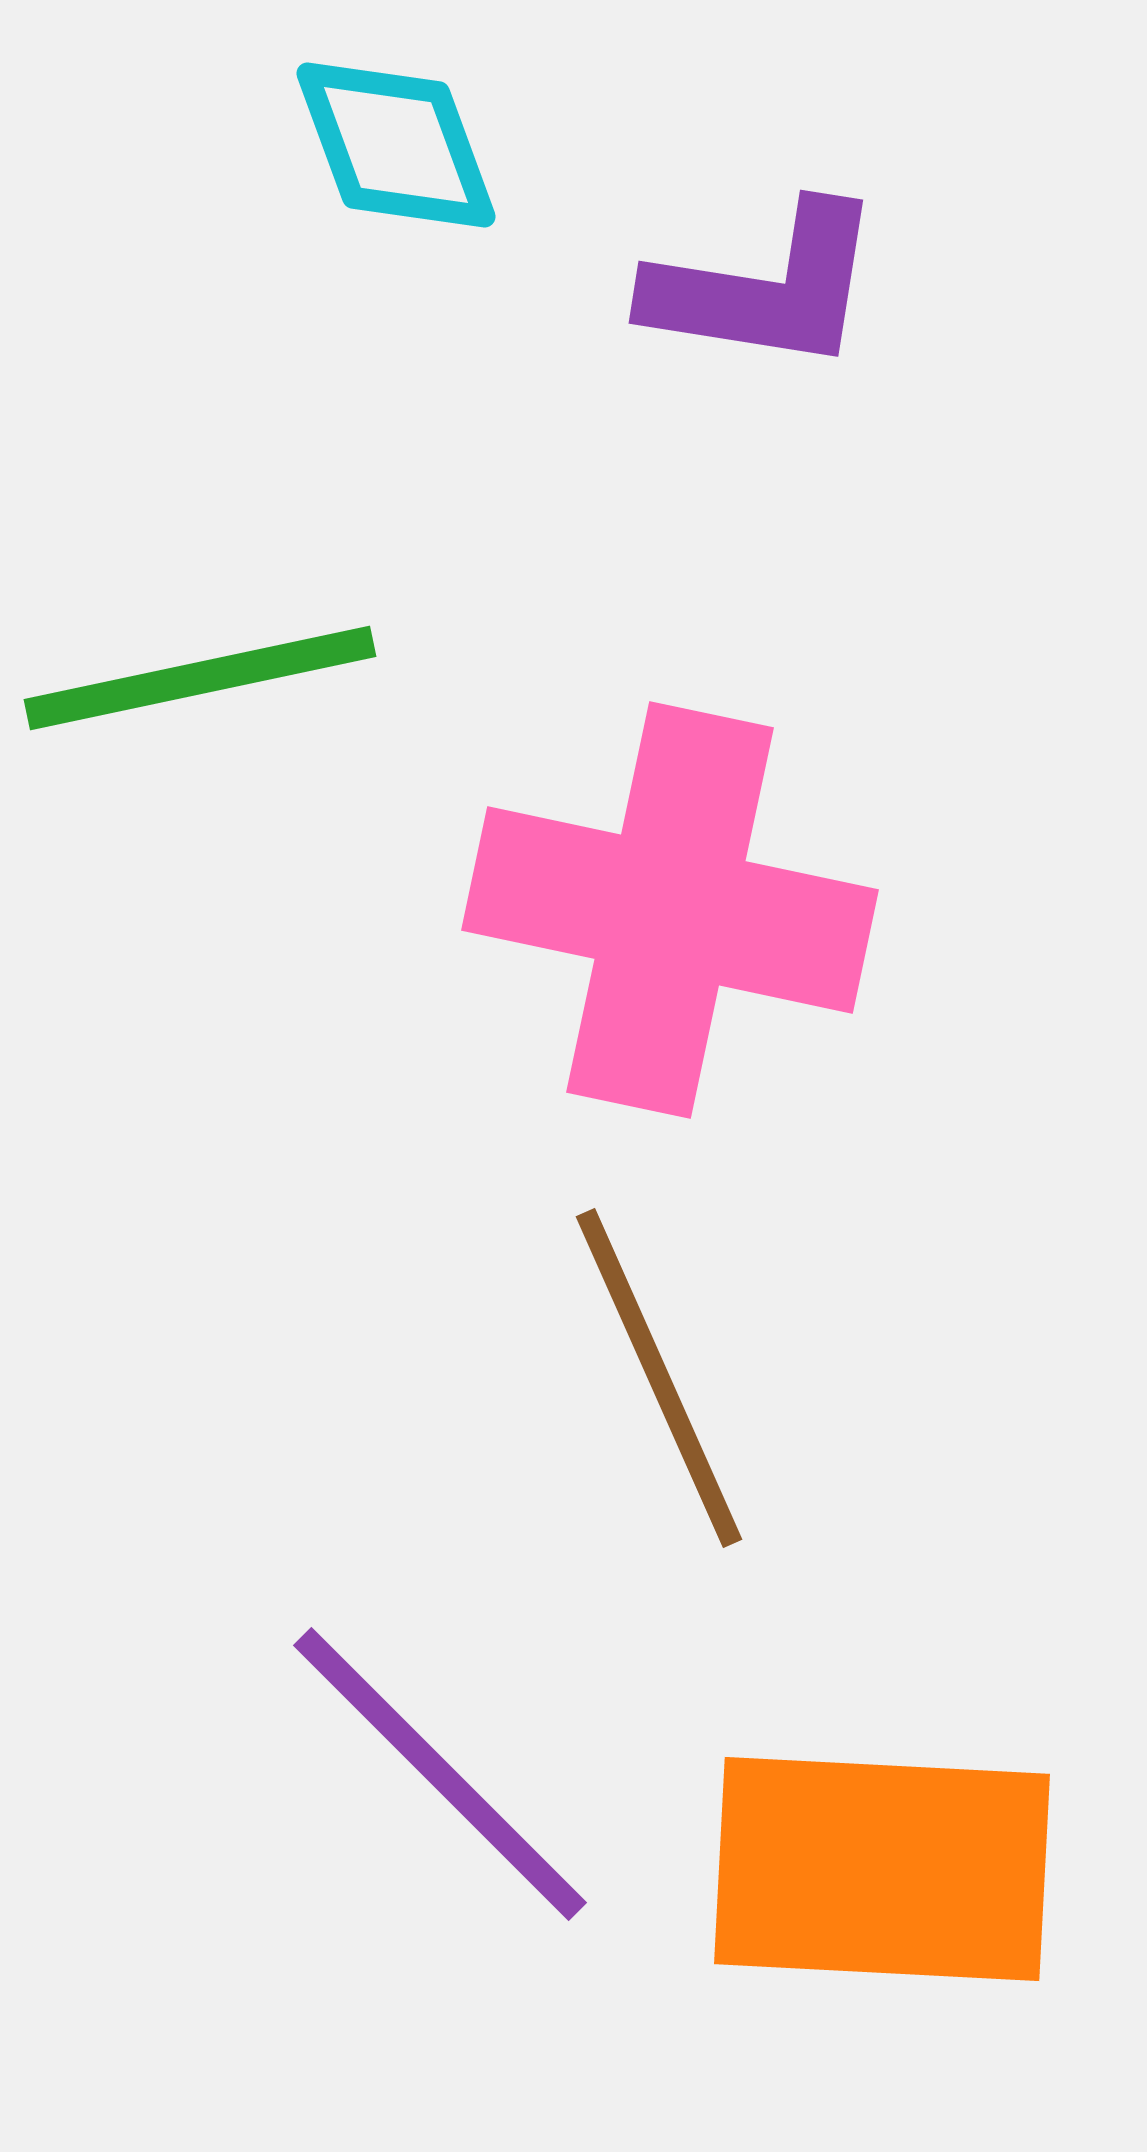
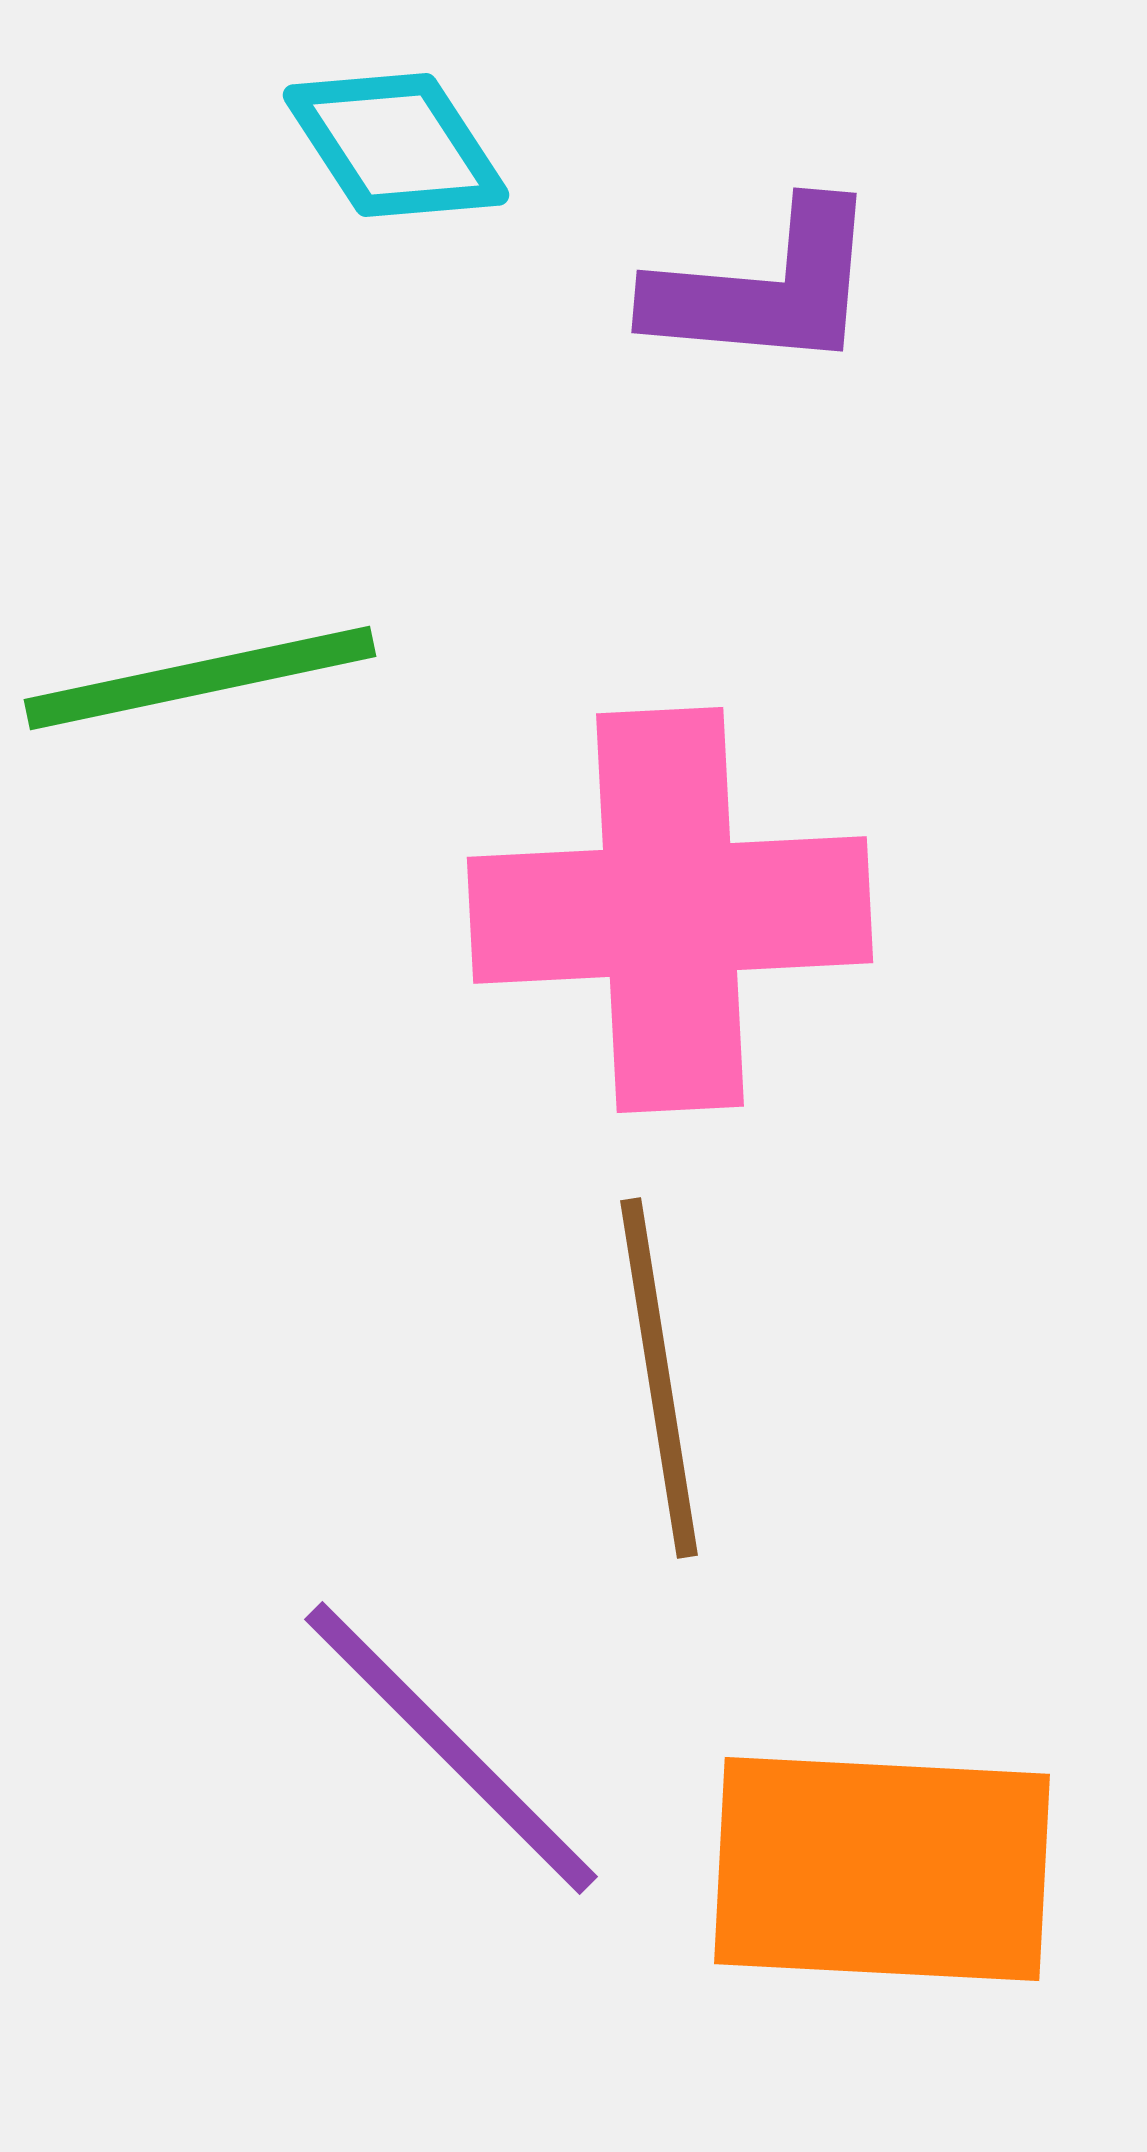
cyan diamond: rotated 13 degrees counterclockwise
purple L-shape: rotated 4 degrees counterclockwise
pink cross: rotated 15 degrees counterclockwise
brown line: rotated 15 degrees clockwise
purple line: moved 11 px right, 26 px up
